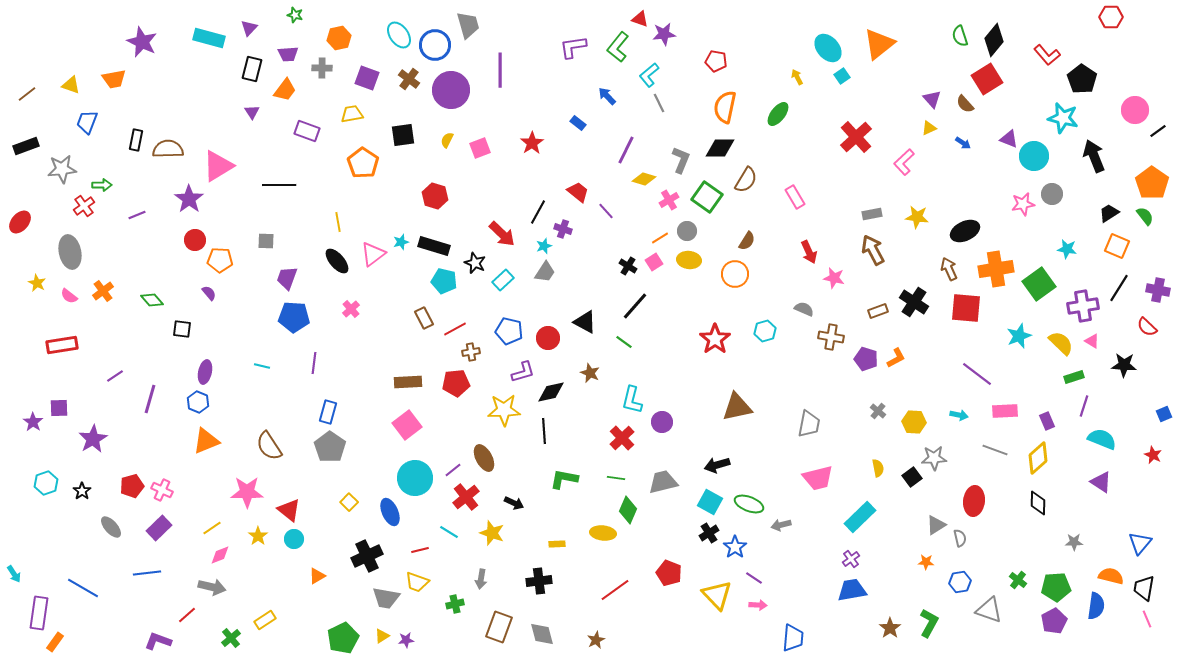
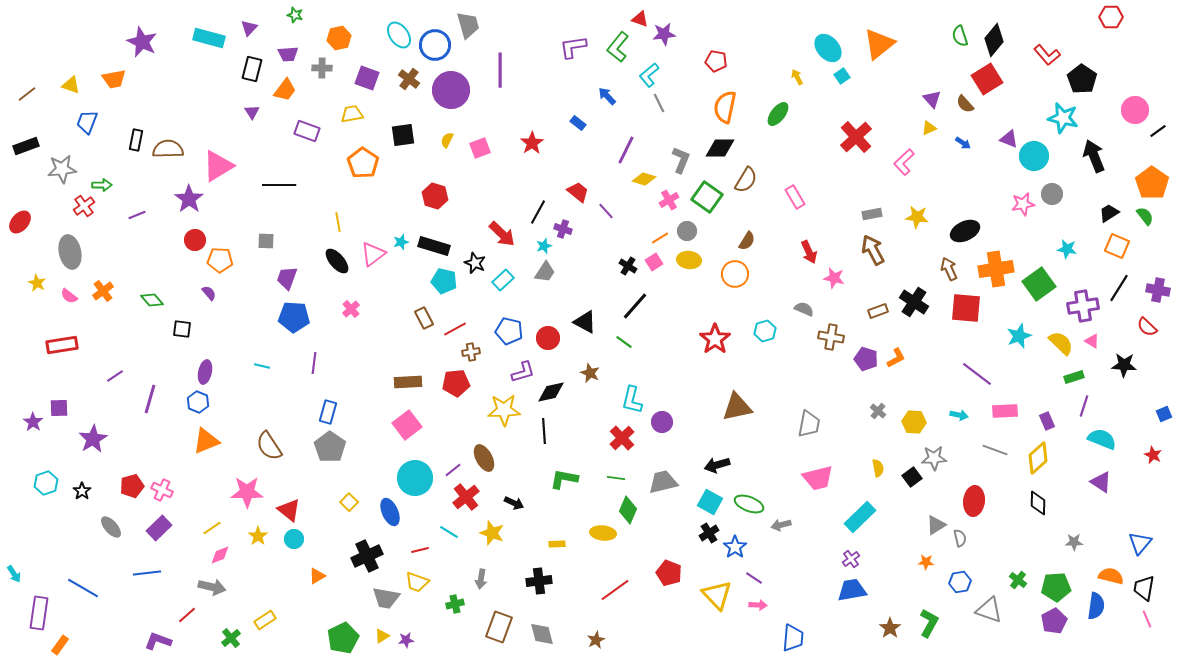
orange rectangle at (55, 642): moved 5 px right, 3 px down
